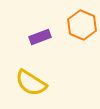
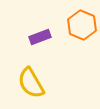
yellow semicircle: rotated 28 degrees clockwise
